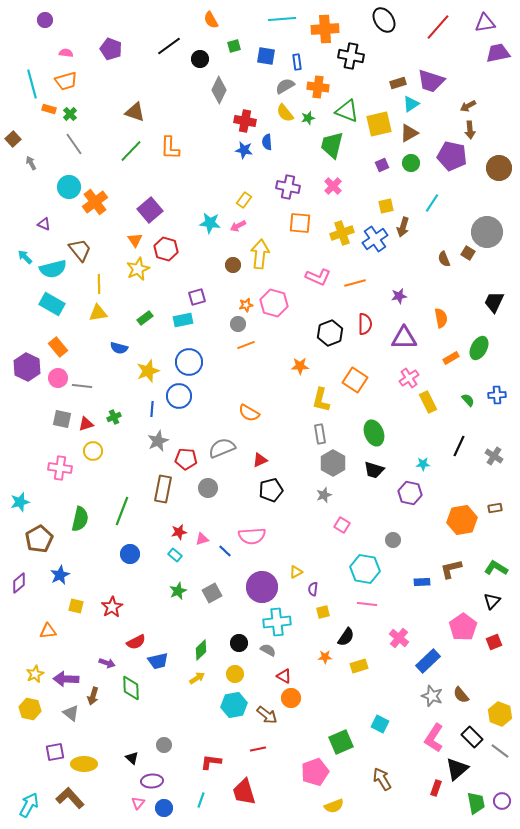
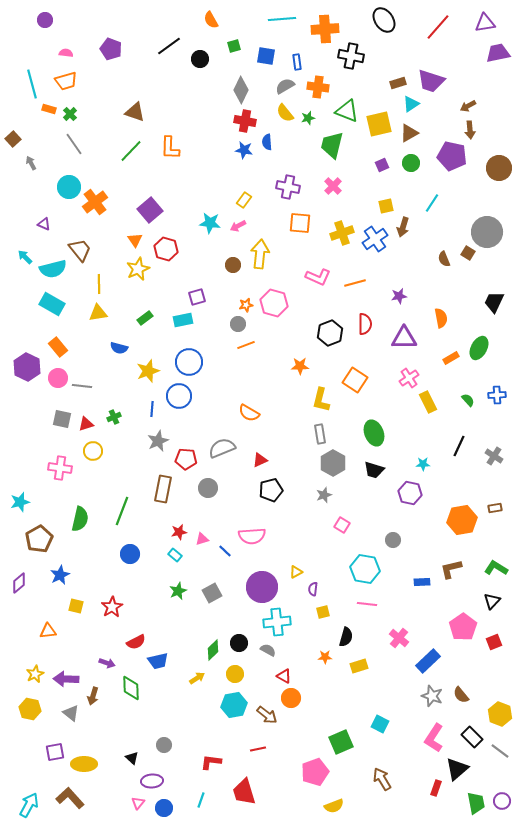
gray diamond at (219, 90): moved 22 px right
black semicircle at (346, 637): rotated 18 degrees counterclockwise
green diamond at (201, 650): moved 12 px right
